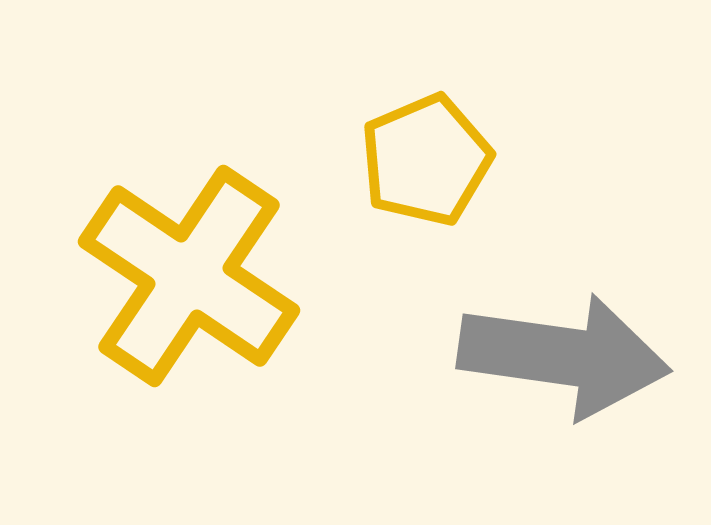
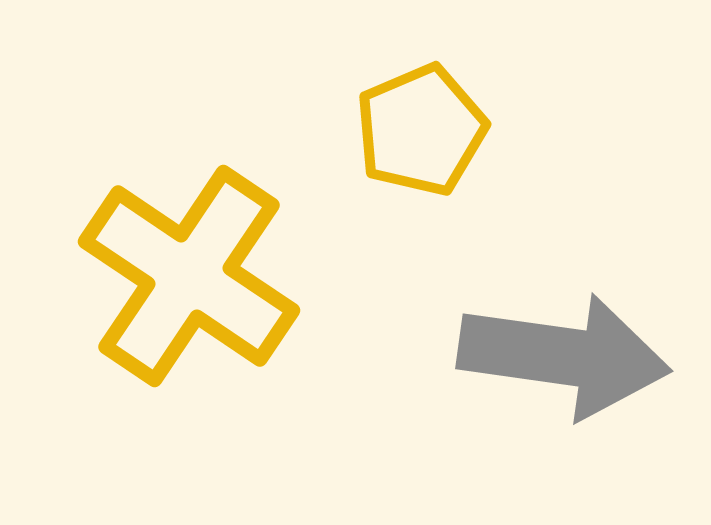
yellow pentagon: moved 5 px left, 30 px up
